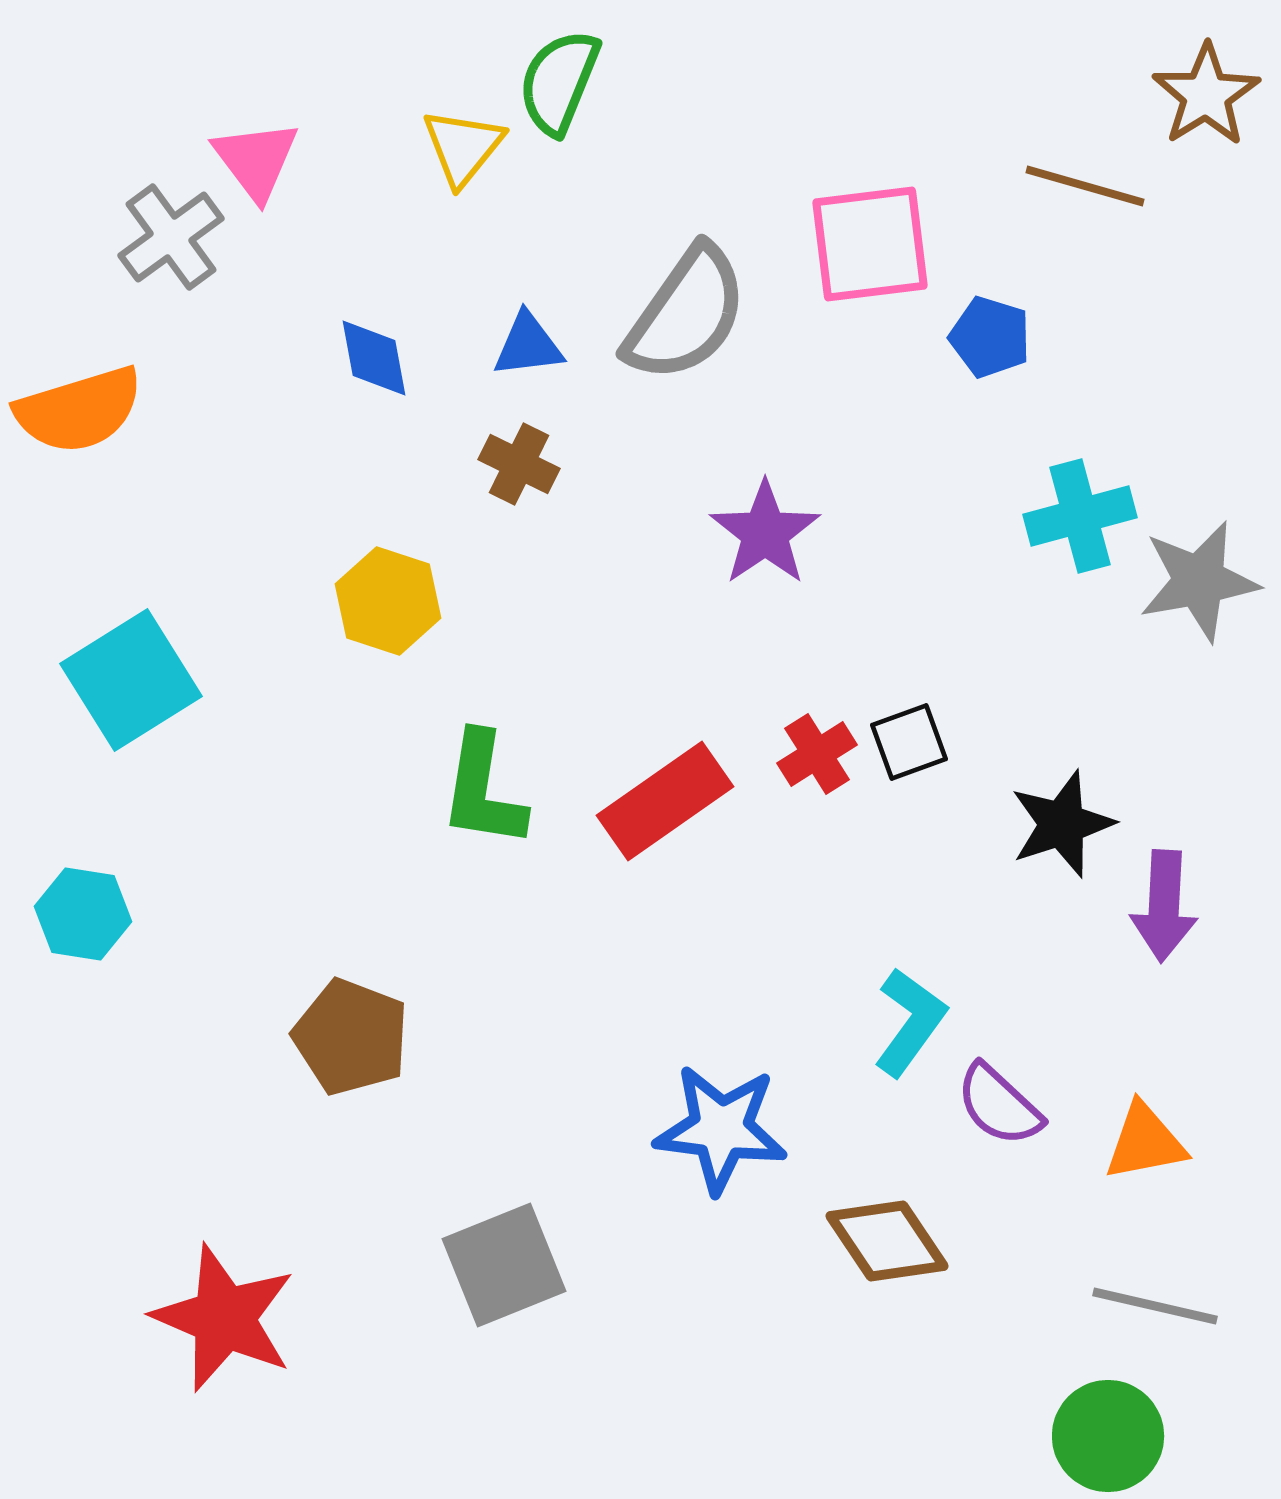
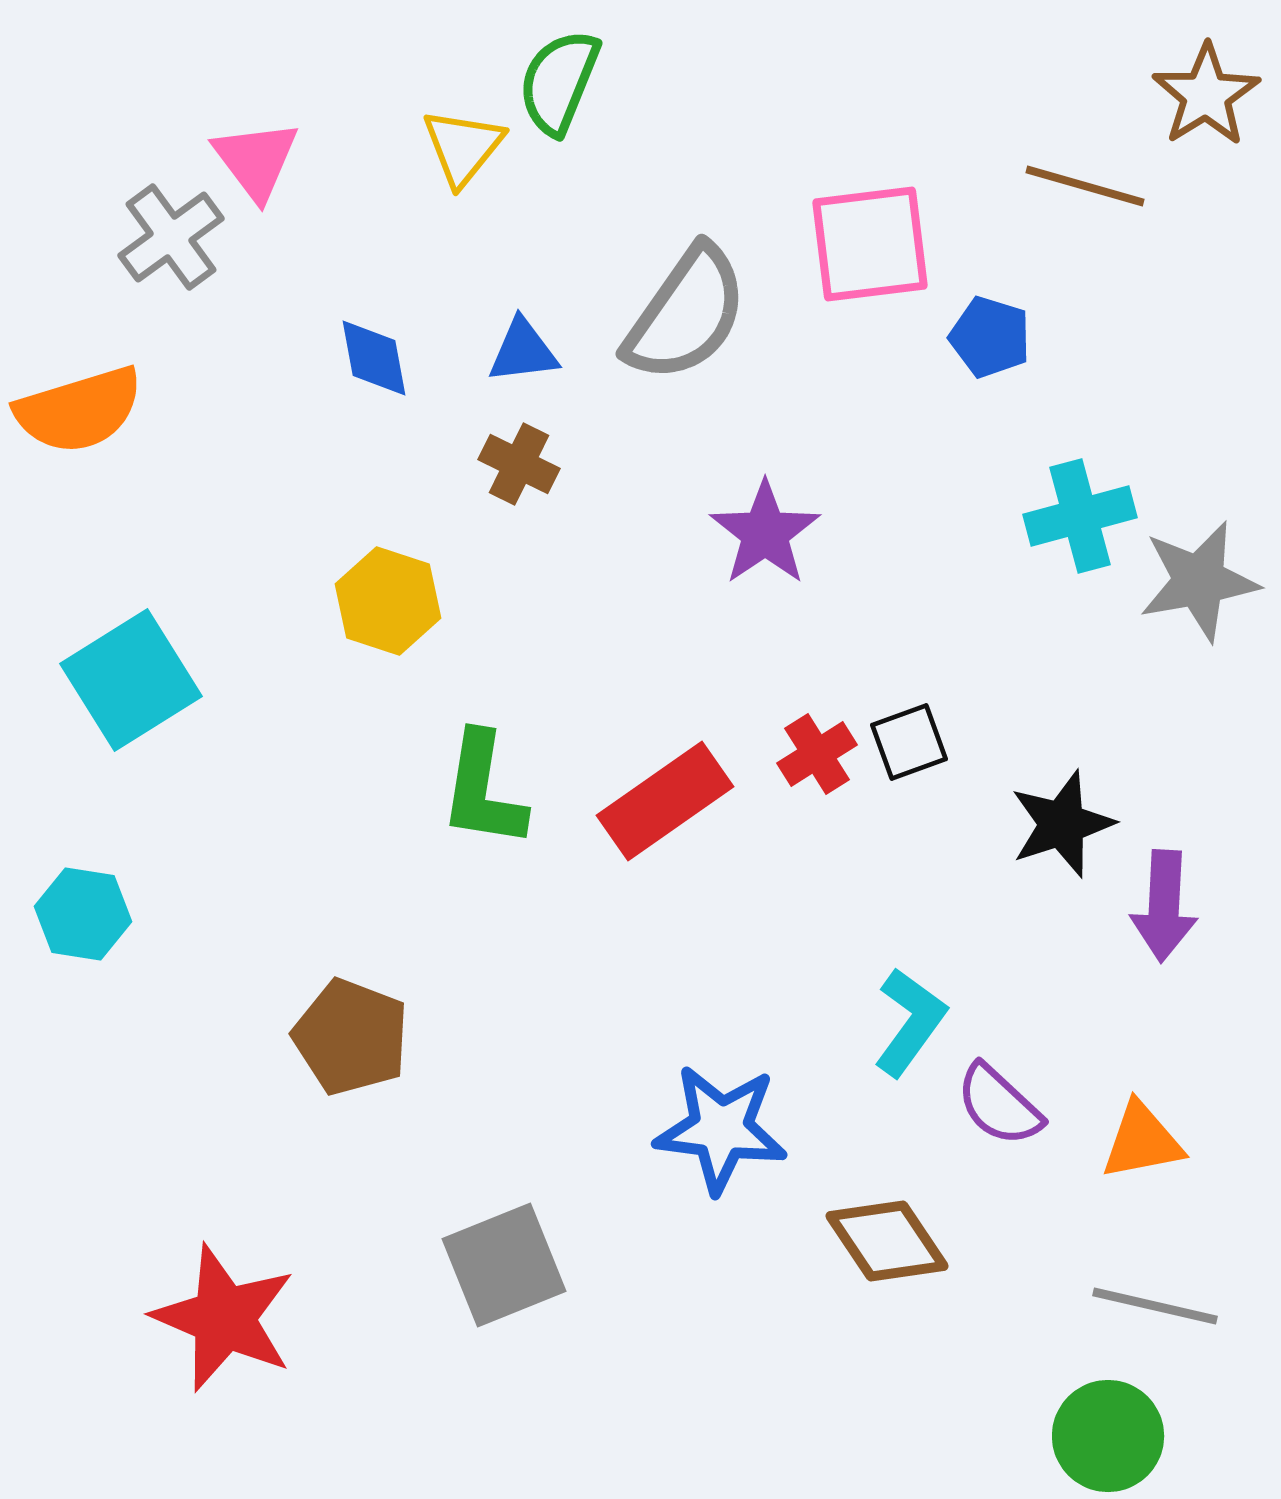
blue triangle: moved 5 px left, 6 px down
orange triangle: moved 3 px left, 1 px up
